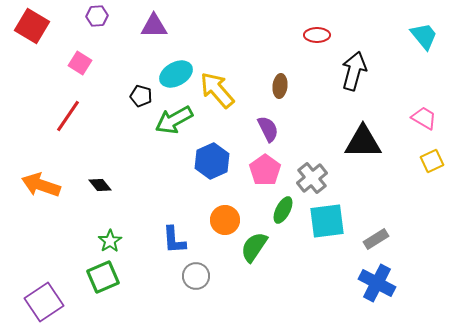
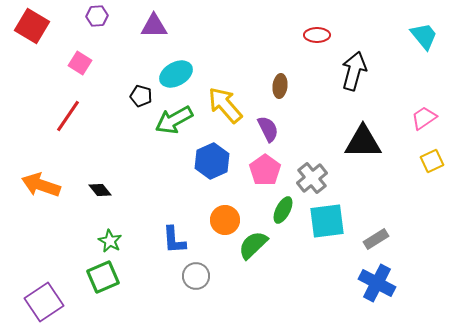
yellow arrow: moved 8 px right, 15 px down
pink trapezoid: rotated 64 degrees counterclockwise
black diamond: moved 5 px down
green star: rotated 10 degrees counterclockwise
green semicircle: moved 1 px left, 2 px up; rotated 12 degrees clockwise
